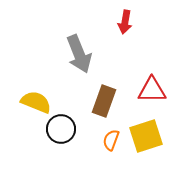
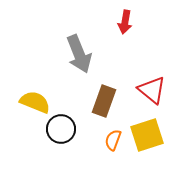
red triangle: rotated 40 degrees clockwise
yellow semicircle: moved 1 px left
yellow square: moved 1 px right, 1 px up
orange semicircle: moved 2 px right
